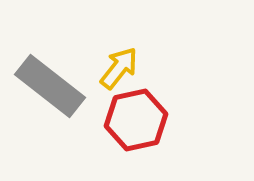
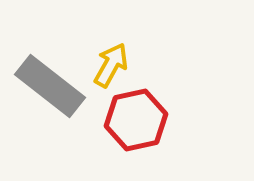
yellow arrow: moved 8 px left, 3 px up; rotated 9 degrees counterclockwise
